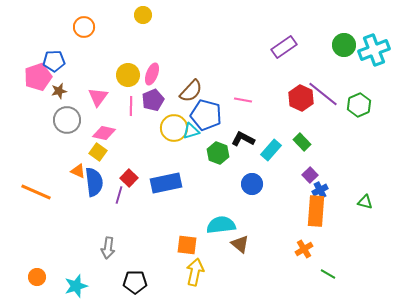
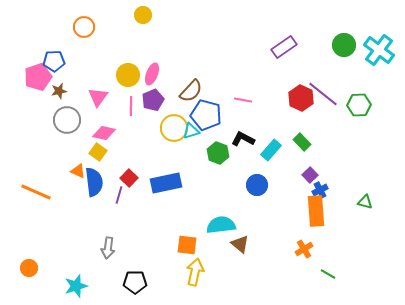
cyan cross at (374, 50): moved 5 px right; rotated 32 degrees counterclockwise
green hexagon at (359, 105): rotated 20 degrees clockwise
blue circle at (252, 184): moved 5 px right, 1 px down
orange rectangle at (316, 211): rotated 8 degrees counterclockwise
orange circle at (37, 277): moved 8 px left, 9 px up
